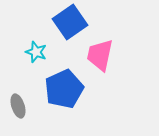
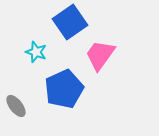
pink trapezoid: rotated 24 degrees clockwise
gray ellipse: moved 2 px left; rotated 20 degrees counterclockwise
